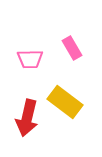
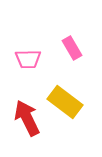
pink trapezoid: moved 2 px left
red arrow: rotated 141 degrees clockwise
